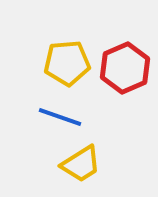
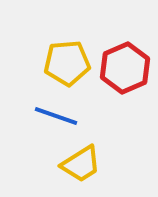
blue line: moved 4 px left, 1 px up
